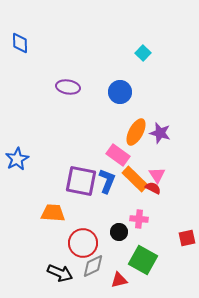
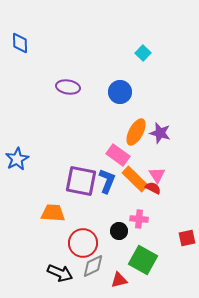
black circle: moved 1 px up
